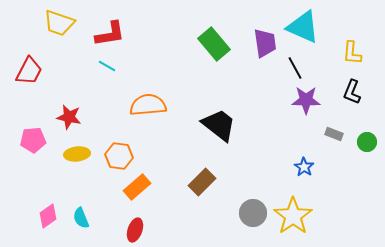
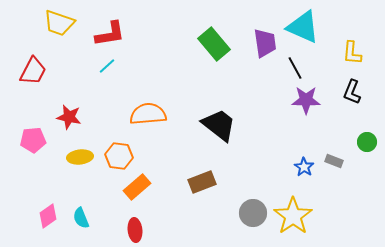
cyan line: rotated 72 degrees counterclockwise
red trapezoid: moved 4 px right
orange semicircle: moved 9 px down
gray rectangle: moved 27 px down
yellow ellipse: moved 3 px right, 3 px down
brown rectangle: rotated 24 degrees clockwise
red ellipse: rotated 25 degrees counterclockwise
